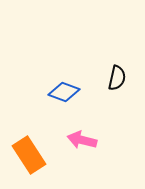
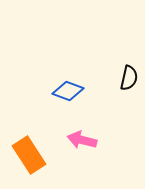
black semicircle: moved 12 px right
blue diamond: moved 4 px right, 1 px up
